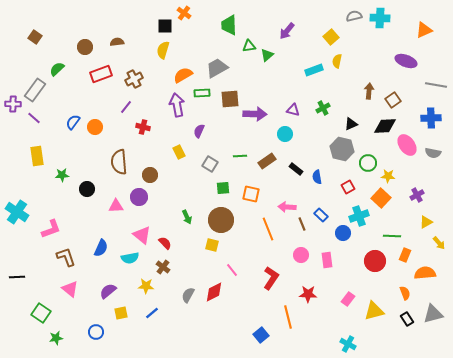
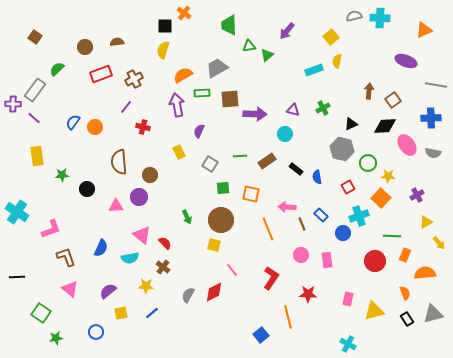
yellow square at (212, 245): moved 2 px right
pink rectangle at (348, 299): rotated 24 degrees counterclockwise
